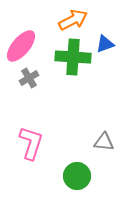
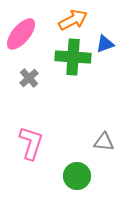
pink ellipse: moved 12 px up
gray cross: rotated 12 degrees counterclockwise
